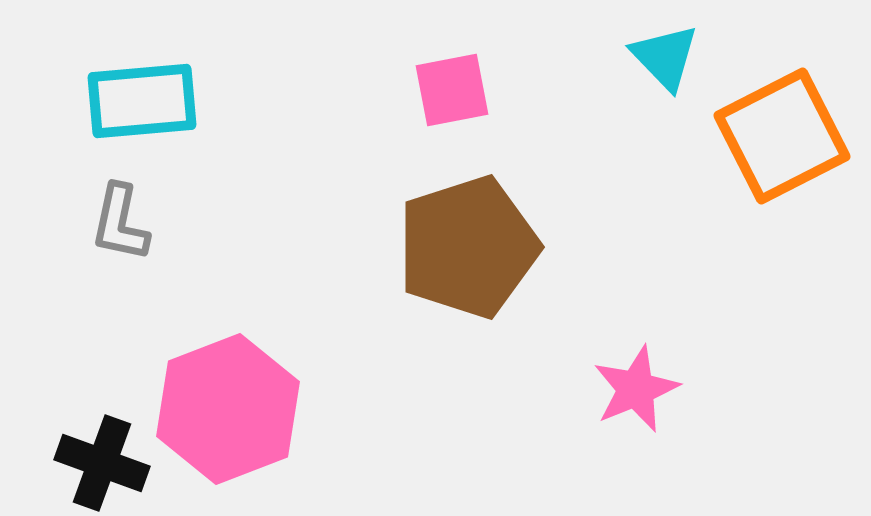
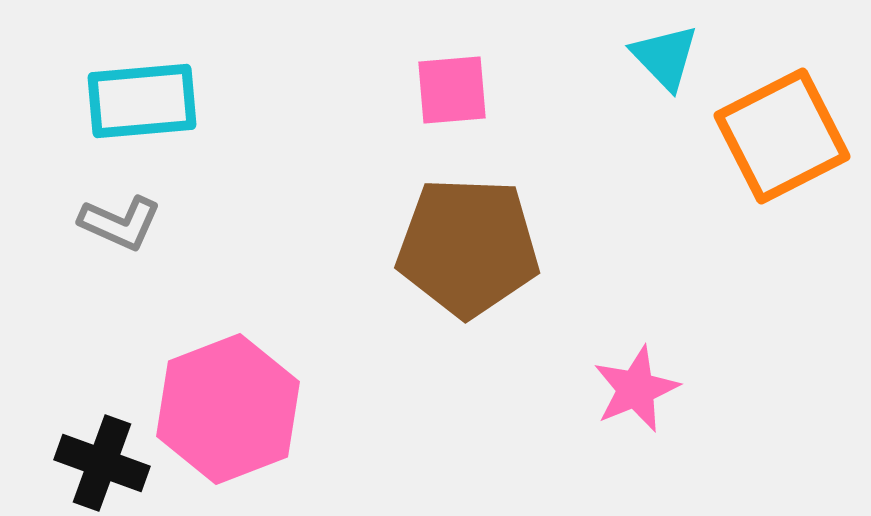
pink square: rotated 6 degrees clockwise
gray L-shape: rotated 78 degrees counterclockwise
brown pentagon: rotated 20 degrees clockwise
